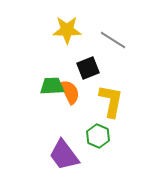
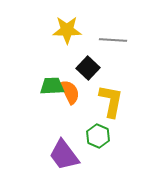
gray line: rotated 28 degrees counterclockwise
black square: rotated 25 degrees counterclockwise
